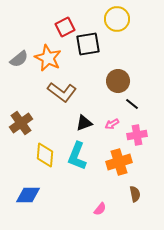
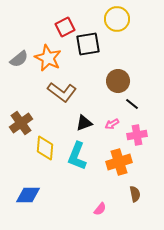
yellow diamond: moved 7 px up
